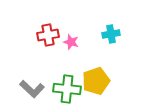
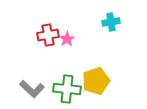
cyan cross: moved 12 px up
pink star: moved 4 px left, 3 px up; rotated 21 degrees clockwise
